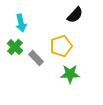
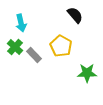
black semicircle: rotated 84 degrees counterclockwise
yellow pentagon: rotated 25 degrees counterclockwise
gray rectangle: moved 2 px left, 3 px up
green star: moved 17 px right, 1 px up
